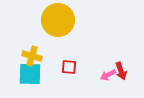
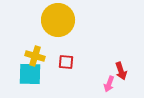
yellow cross: moved 3 px right
red square: moved 3 px left, 5 px up
pink arrow: moved 1 px right, 9 px down; rotated 42 degrees counterclockwise
